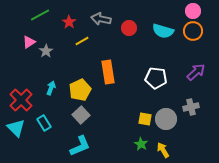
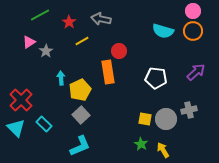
red circle: moved 10 px left, 23 px down
cyan arrow: moved 10 px right, 10 px up; rotated 24 degrees counterclockwise
gray cross: moved 2 px left, 3 px down
cyan rectangle: moved 1 px down; rotated 14 degrees counterclockwise
